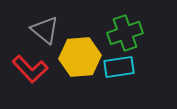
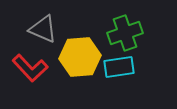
gray triangle: moved 2 px left, 1 px up; rotated 16 degrees counterclockwise
red L-shape: moved 1 px up
